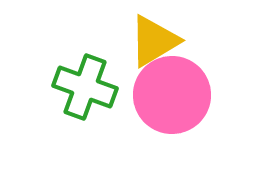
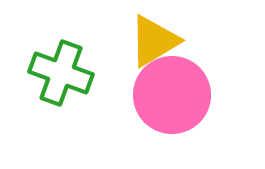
green cross: moved 24 px left, 14 px up
